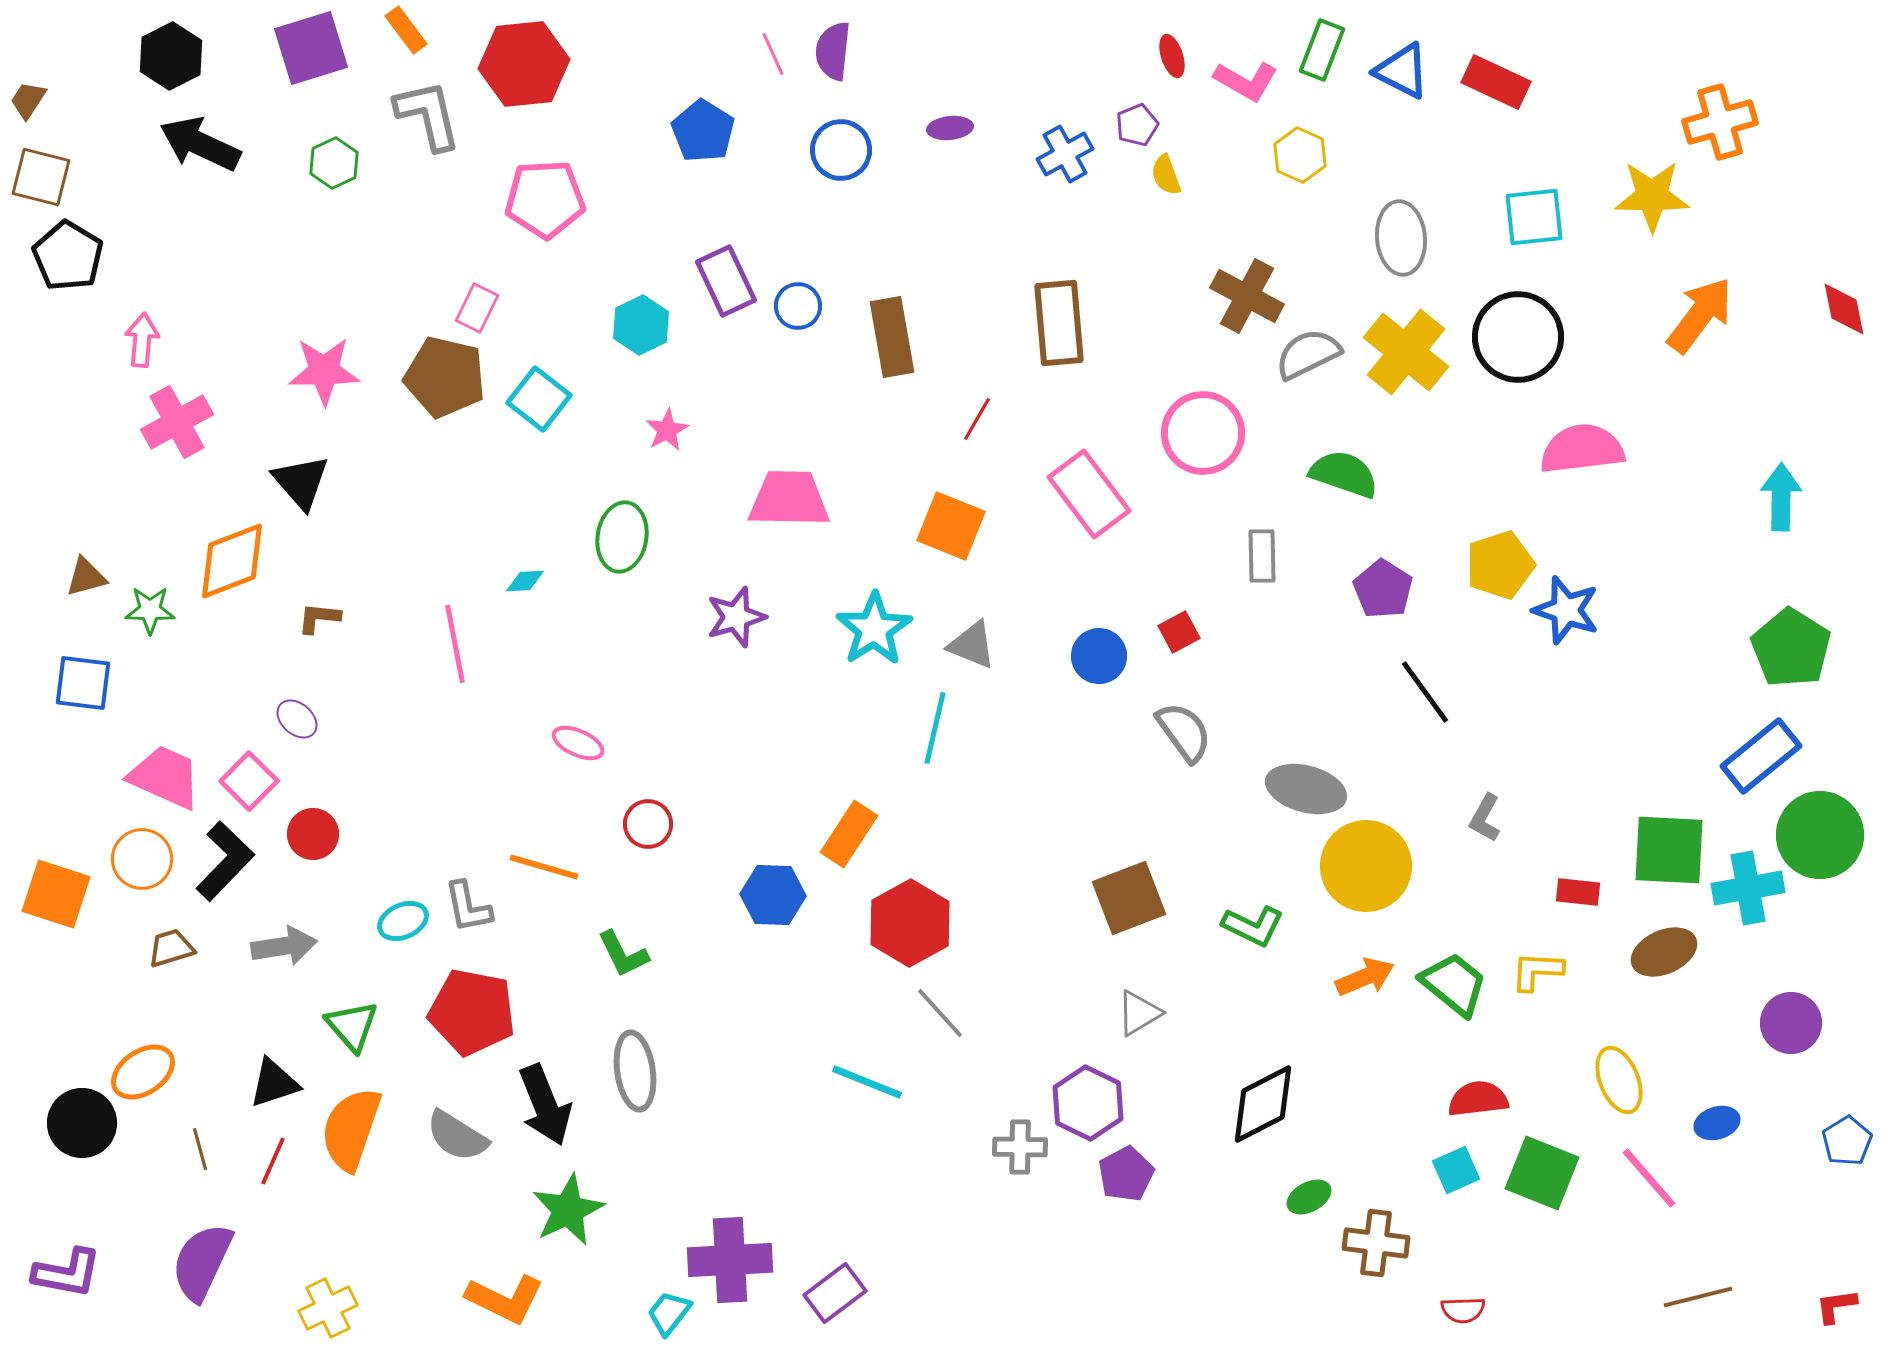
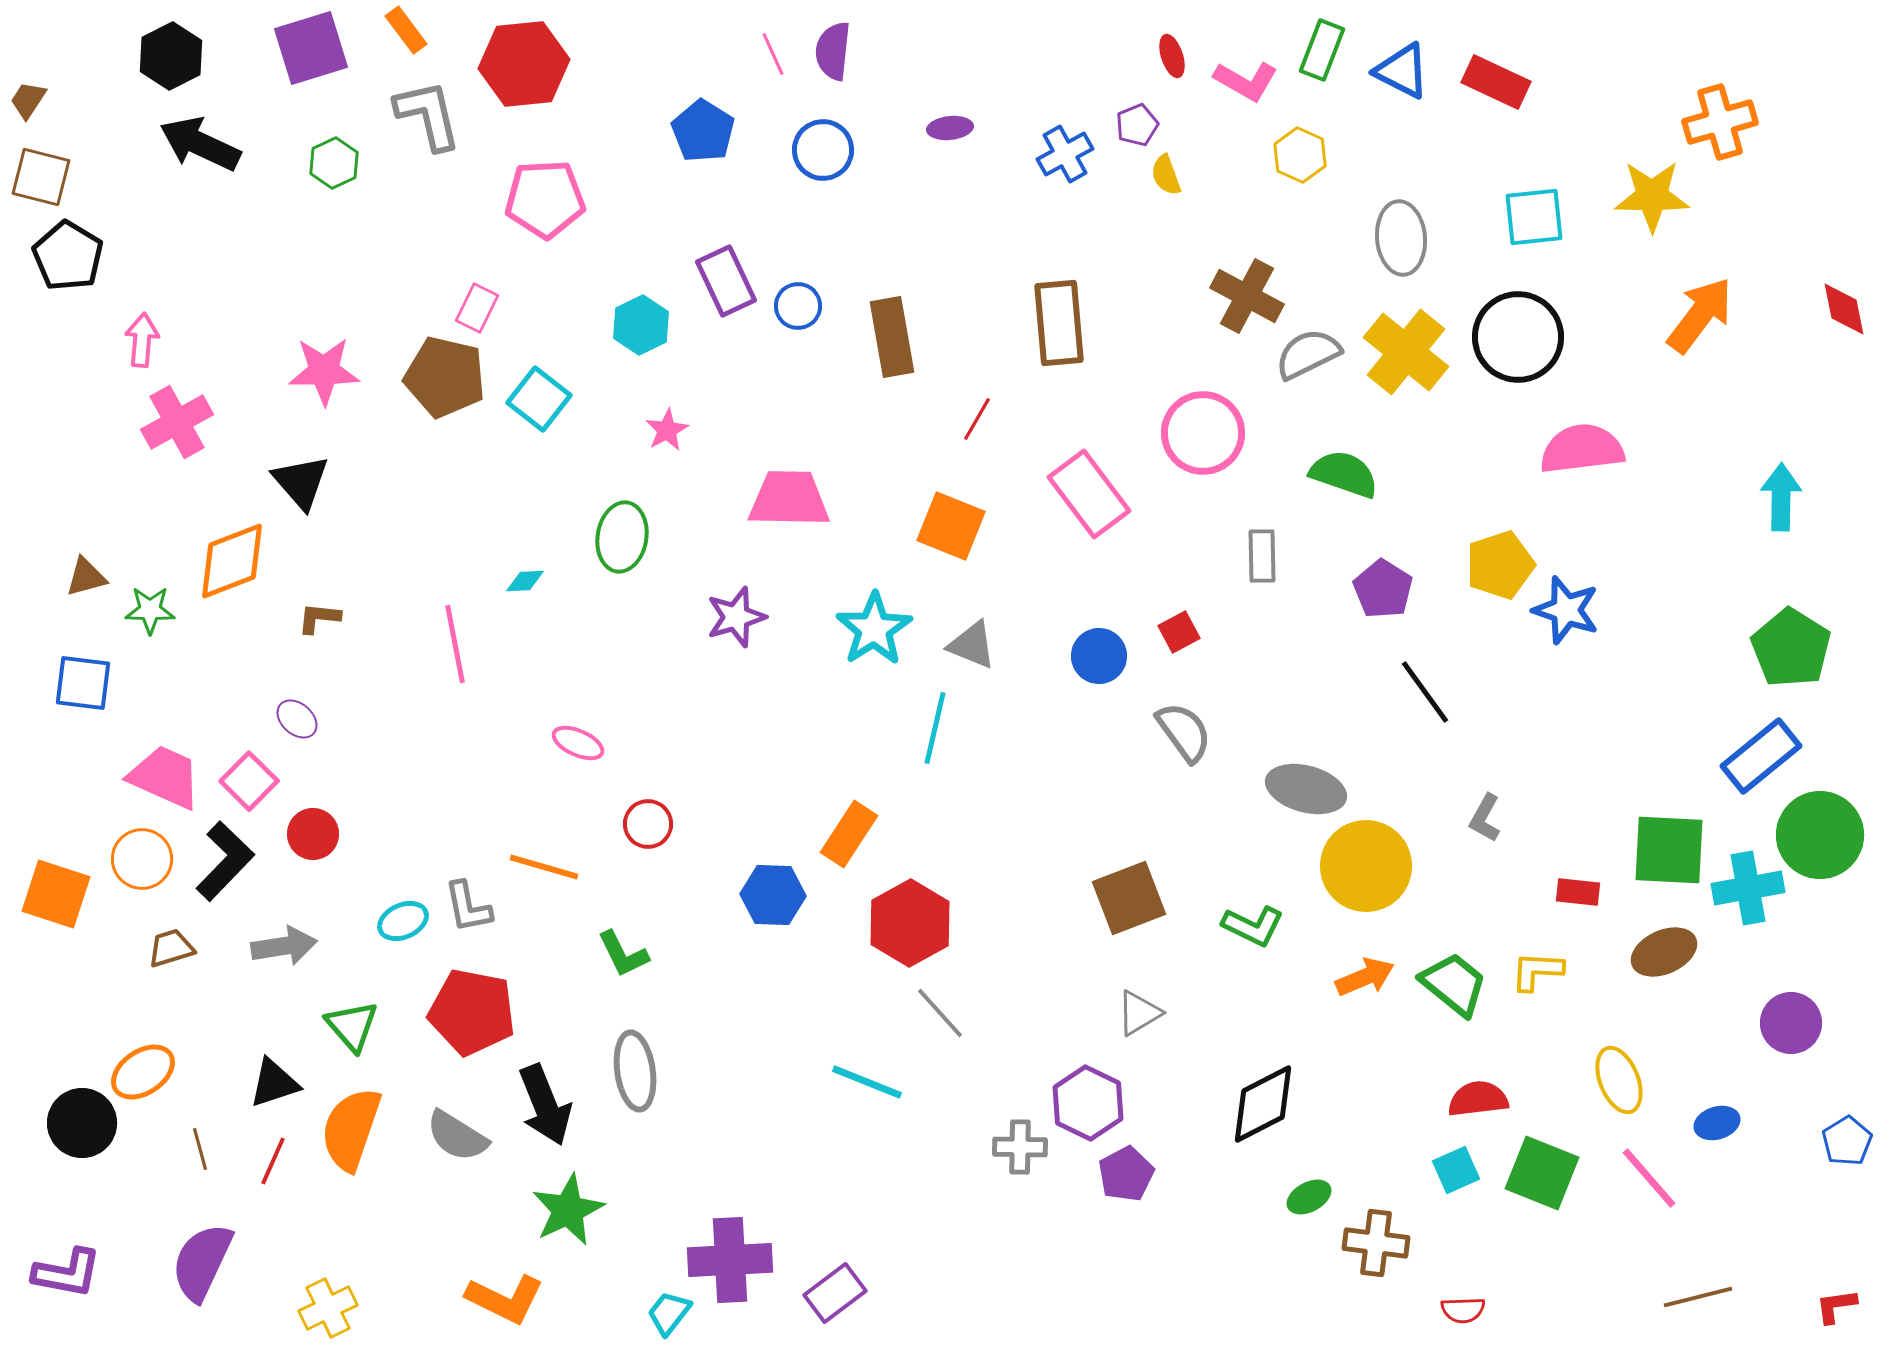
blue circle at (841, 150): moved 18 px left
